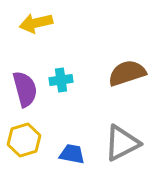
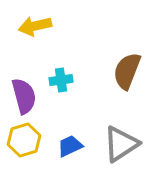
yellow arrow: moved 1 px left, 3 px down
brown semicircle: moved 2 px up; rotated 51 degrees counterclockwise
purple semicircle: moved 1 px left, 7 px down
gray triangle: moved 1 px left, 1 px down; rotated 6 degrees counterclockwise
blue trapezoid: moved 2 px left, 8 px up; rotated 36 degrees counterclockwise
